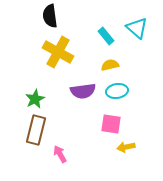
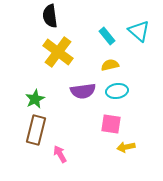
cyan triangle: moved 2 px right, 3 px down
cyan rectangle: moved 1 px right
yellow cross: rotated 8 degrees clockwise
